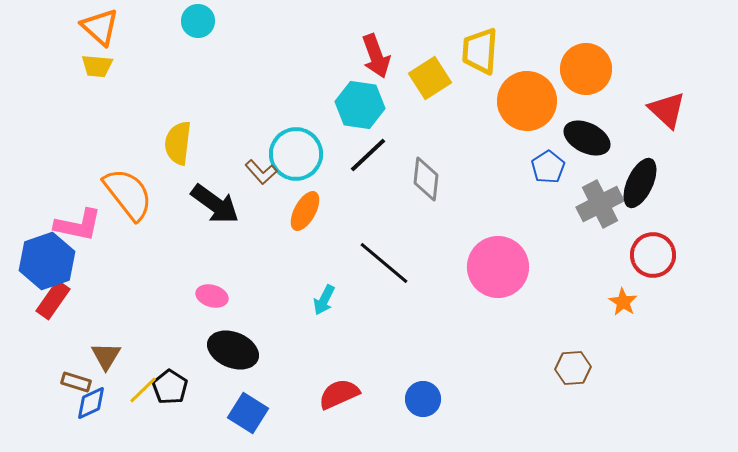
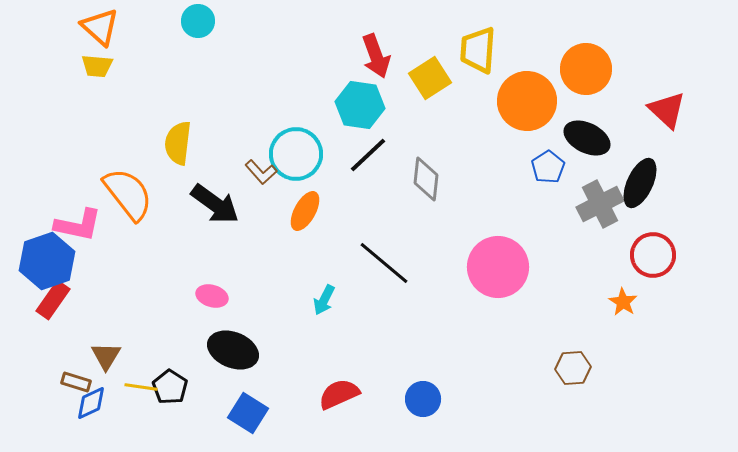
yellow trapezoid at (480, 51): moved 2 px left, 1 px up
yellow line at (143, 390): moved 2 px left, 3 px up; rotated 52 degrees clockwise
